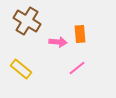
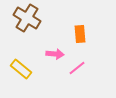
brown cross: moved 3 px up
pink arrow: moved 3 px left, 12 px down
